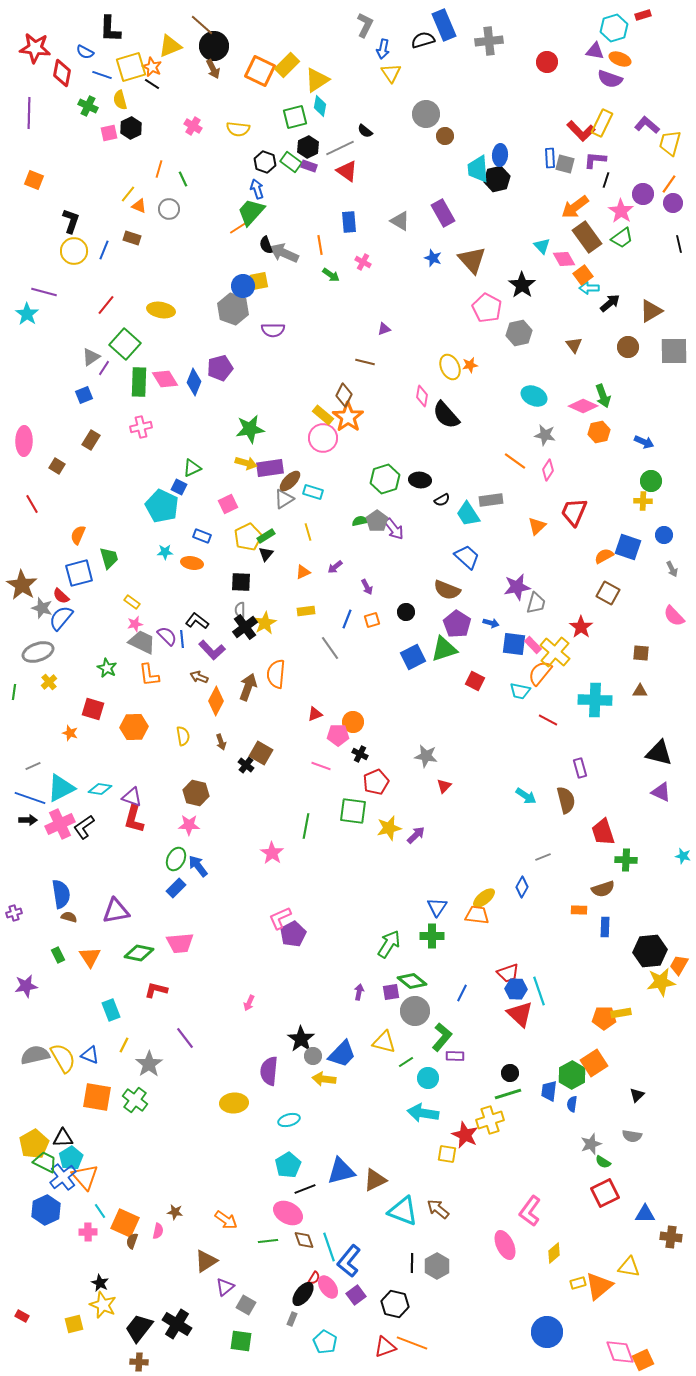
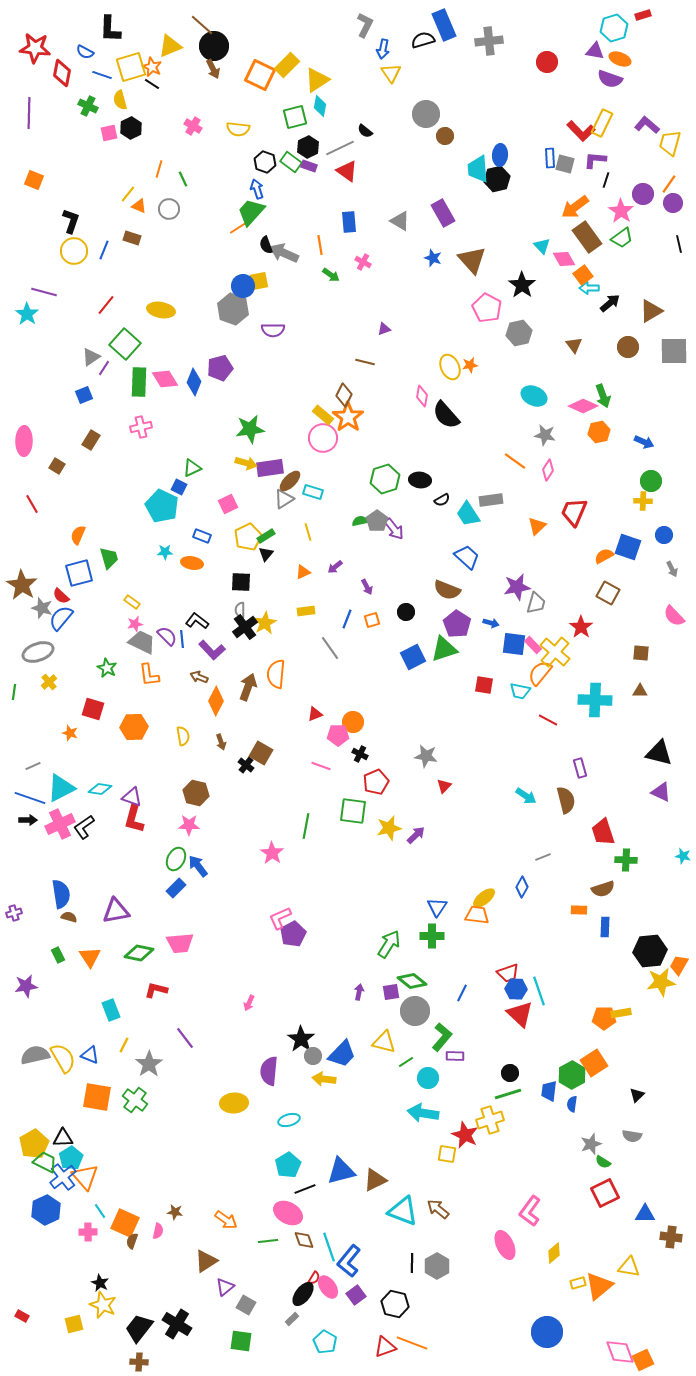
orange square at (260, 71): moved 4 px down
red square at (475, 681): moved 9 px right, 4 px down; rotated 18 degrees counterclockwise
gray rectangle at (292, 1319): rotated 24 degrees clockwise
